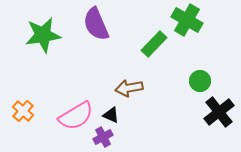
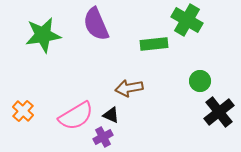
green rectangle: rotated 40 degrees clockwise
